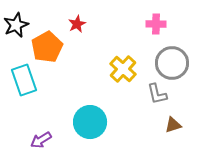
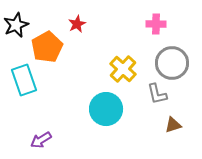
cyan circle: moved 16 px right, 13 px up
